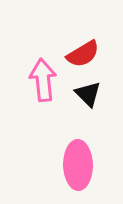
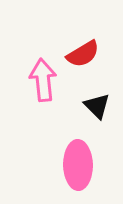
black triangle: moved 9 px right, 12 px down
